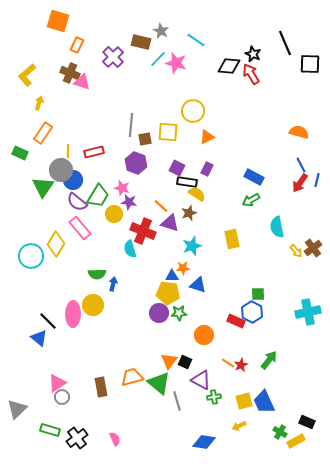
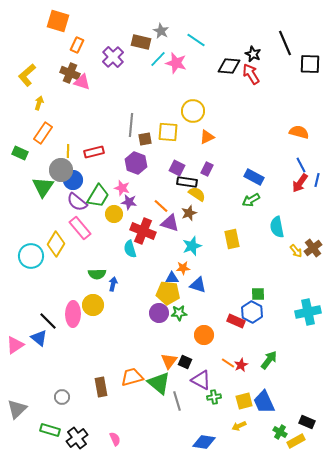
blue triangle at (172, 276): moved 2 px down
pink triangle at (57, 383): moved 42 px left, 38 px up
